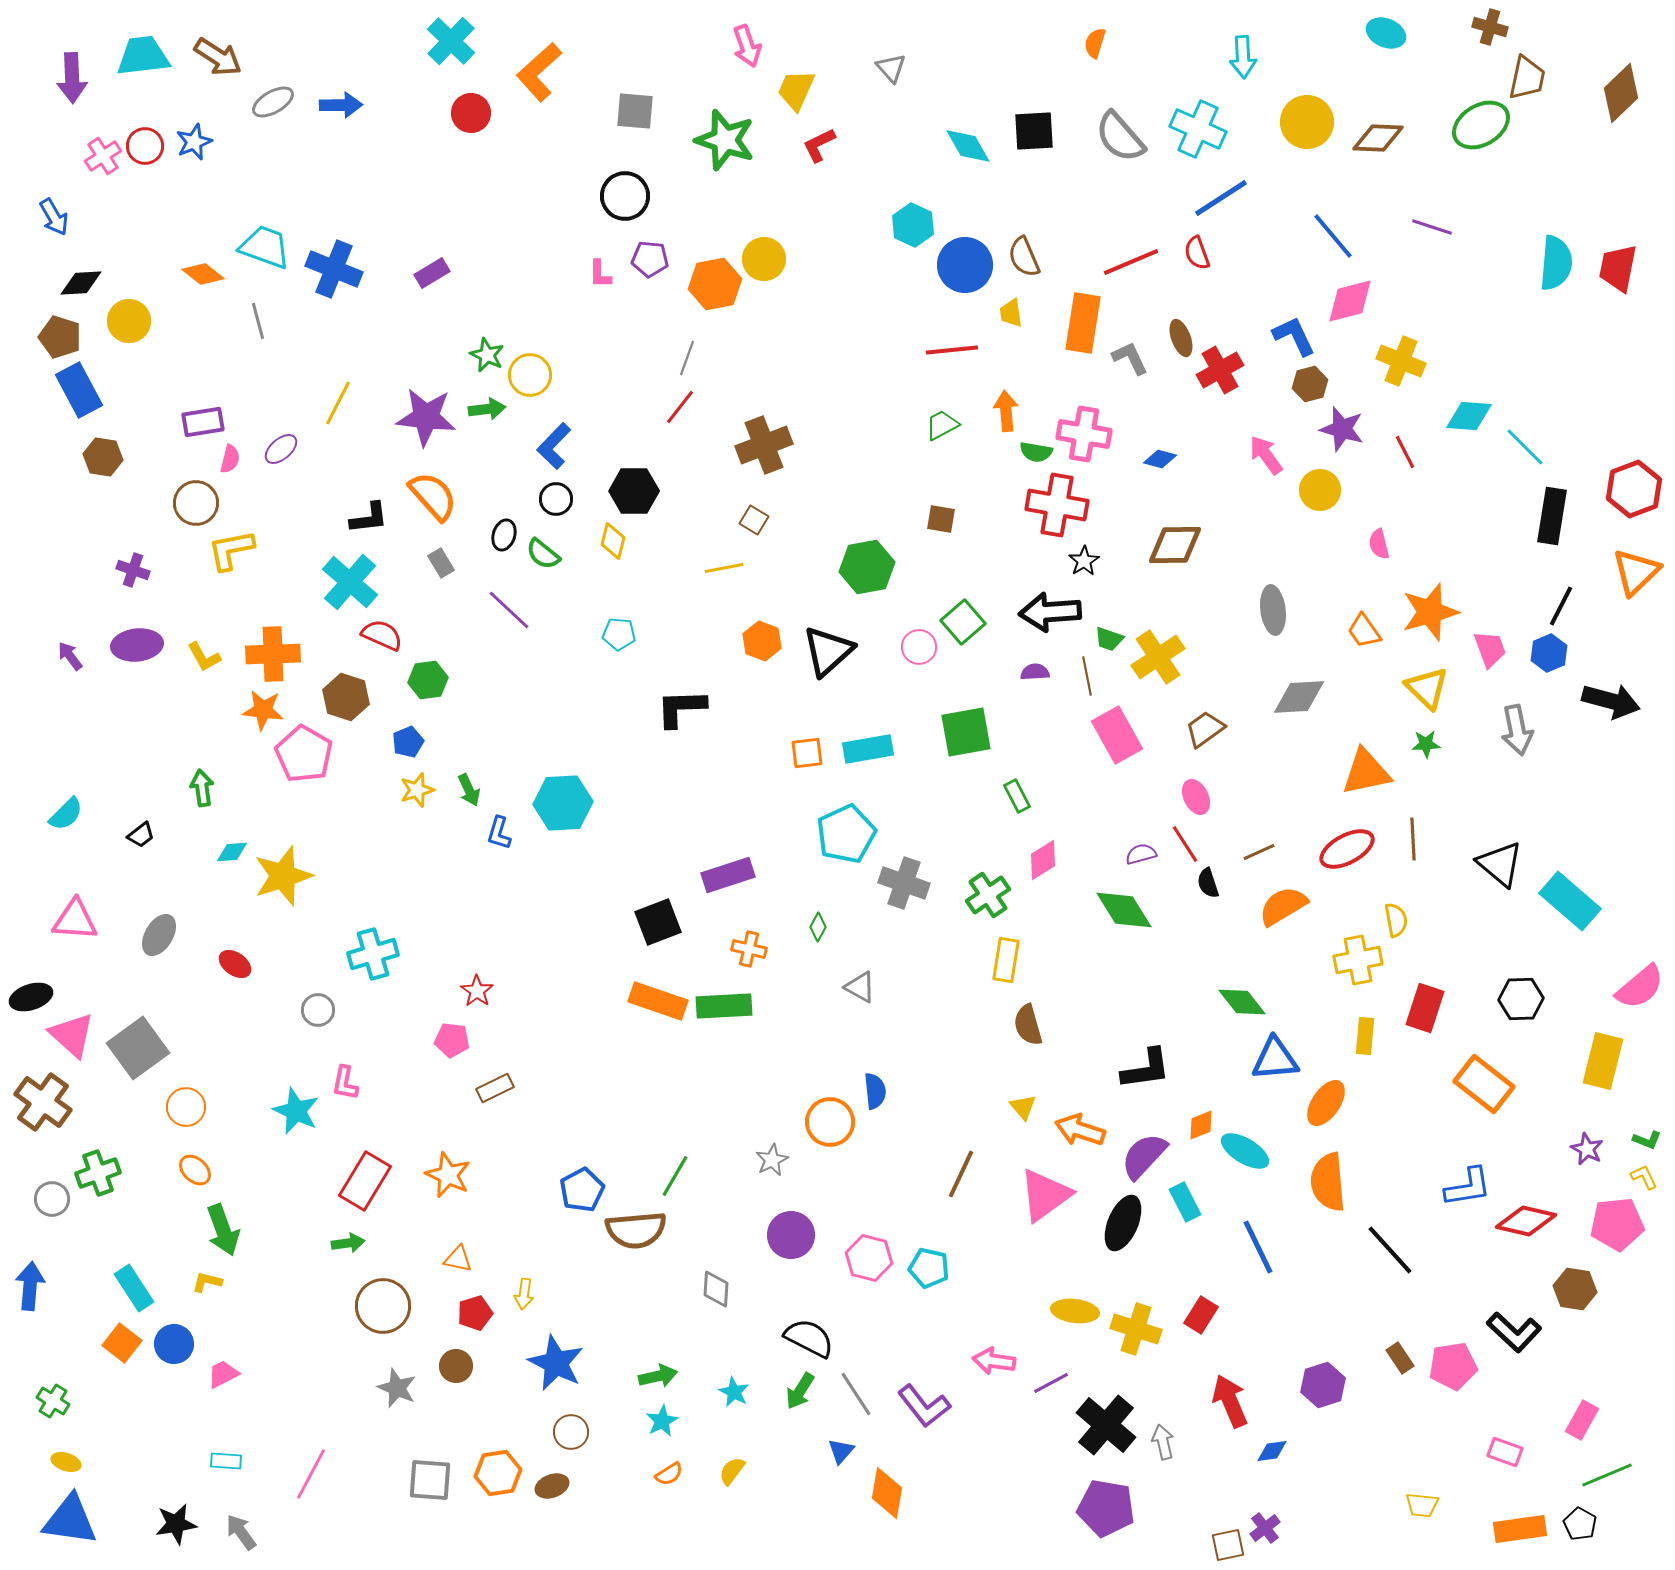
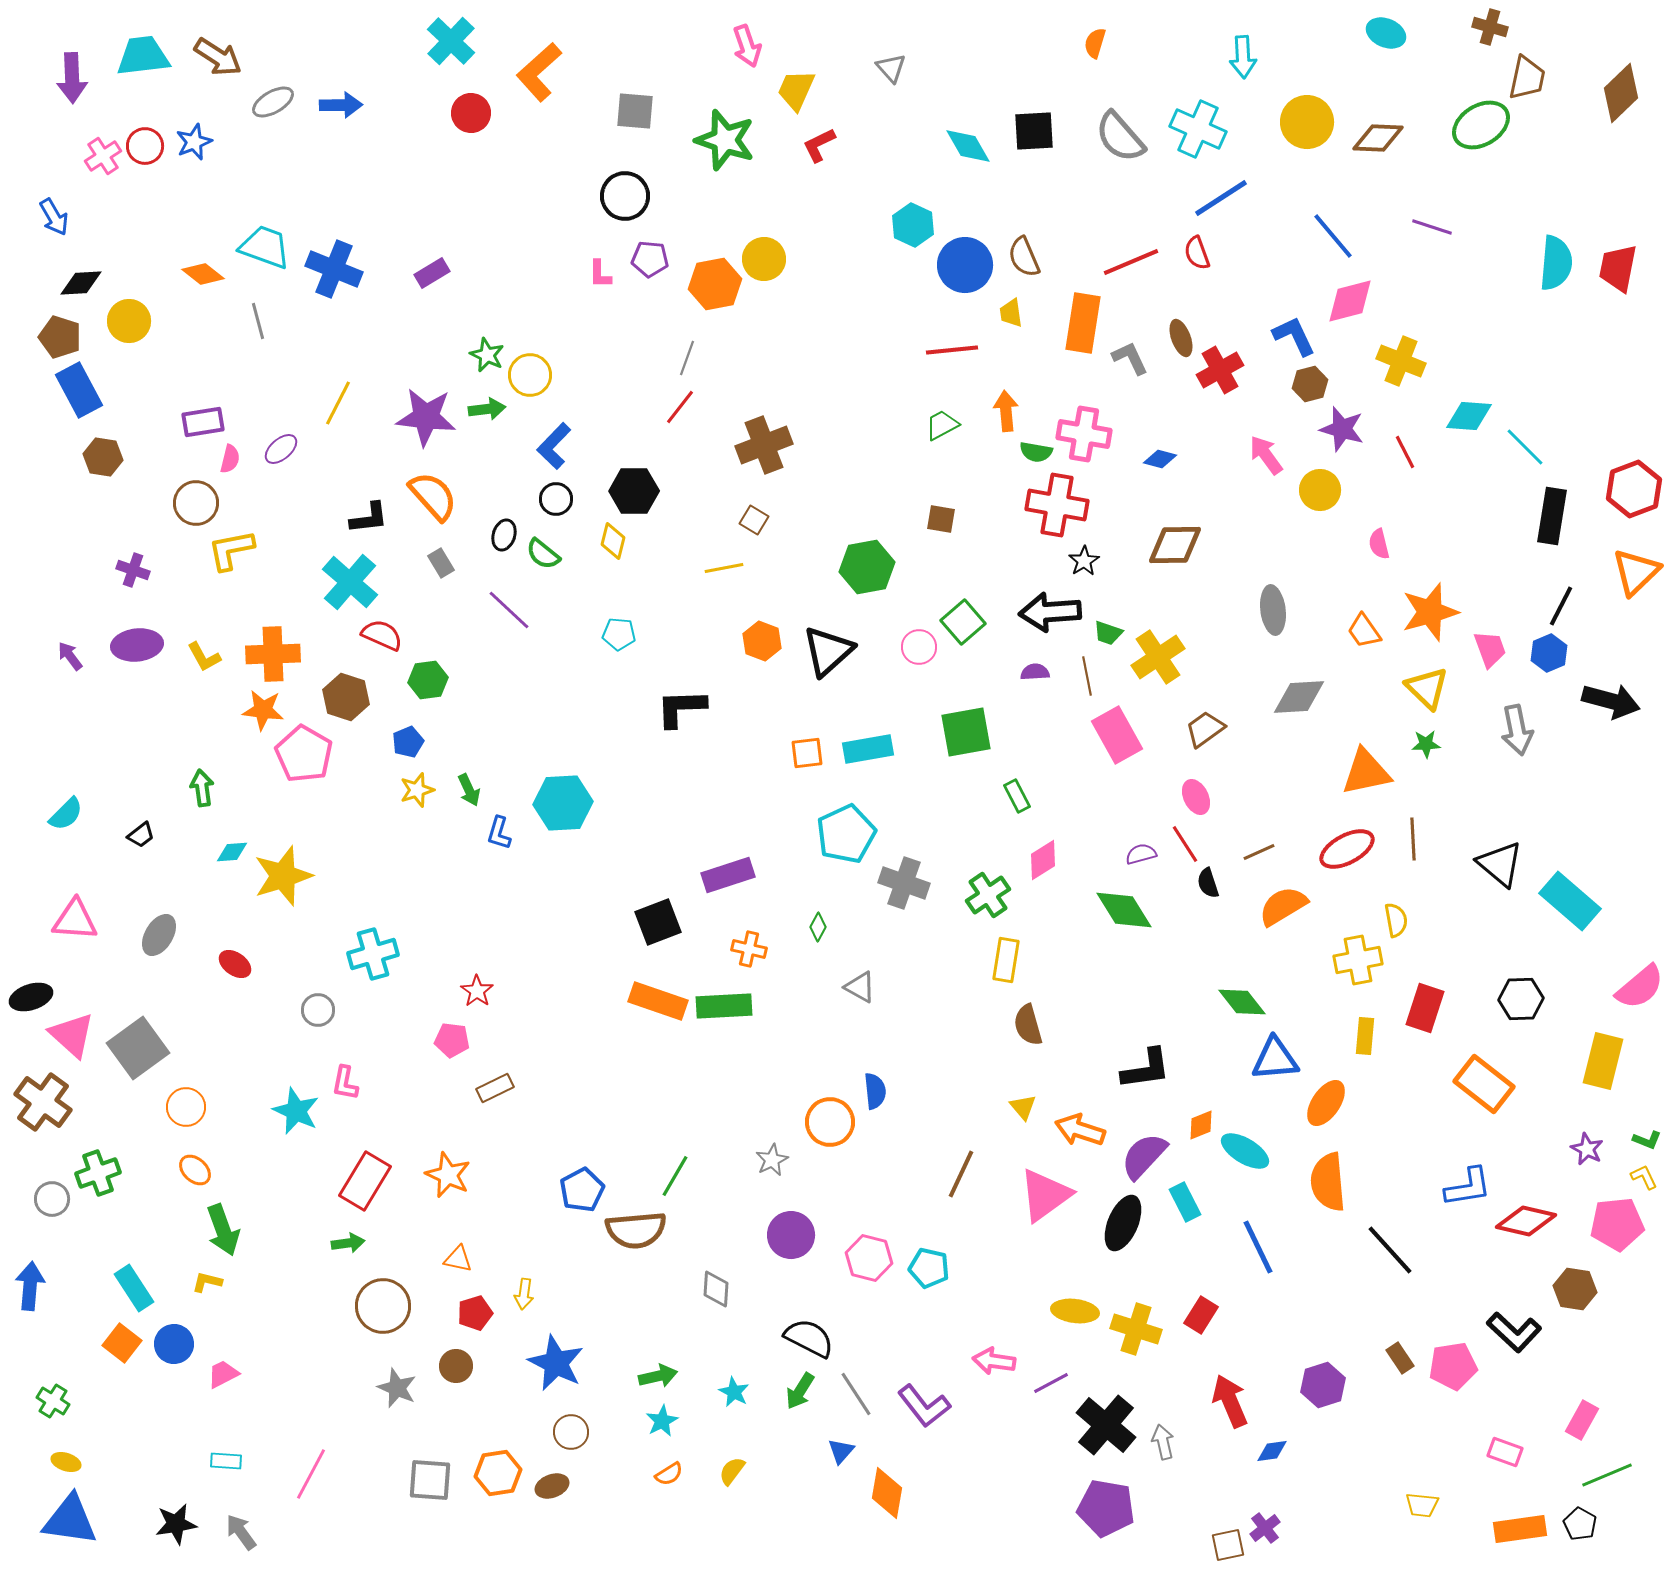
green trapezoid at (1109, 639): moved 1 px left, 6 px up
